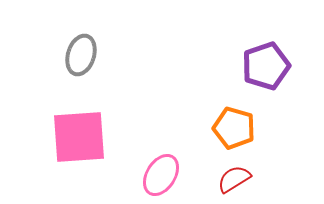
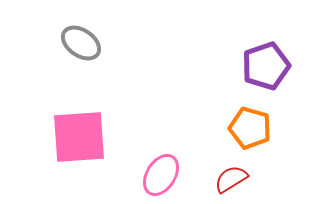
gray ellipse: moved 12 px up; rotated 72 degrees counterclockwise
orange pentagon: moved 16 px right
red semicircle: moved 3 px left
